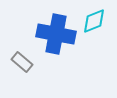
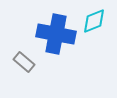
gray rectangle: moved 2 px right
